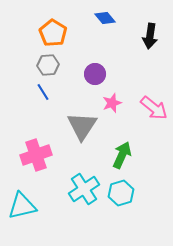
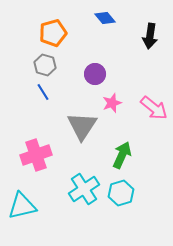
orange pentagon: rotated 24 degrees clockwise
gray hexagon: moved 3 px left; rotated 20 degrees clockwise
